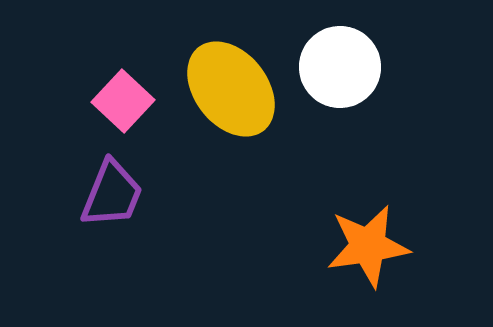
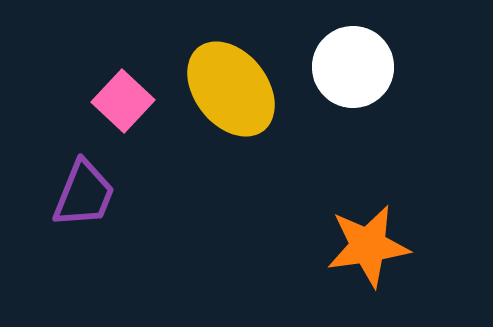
white circle: moved 13 px right
purple trapezoid: moved 28 px left
